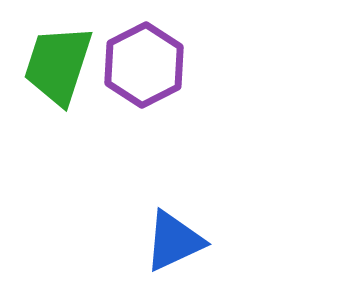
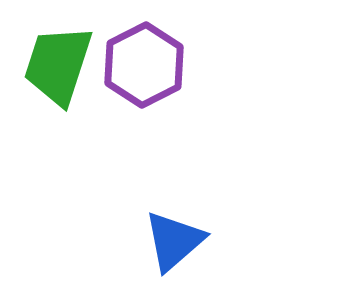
blue triangle: rotated 16 degrees counterclockwise
